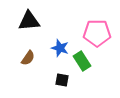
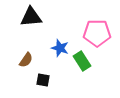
black triangle: moved 2 px right, 4 px up
brown semicircle: moved 2 px left, 2 px down
black square: moved 19 px left
